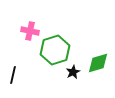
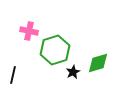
pink cross: moved 1 px left
